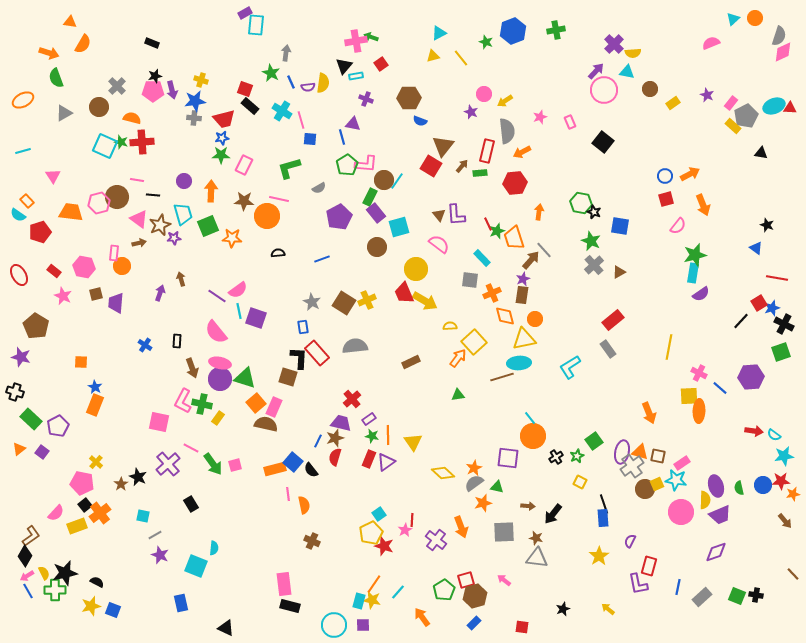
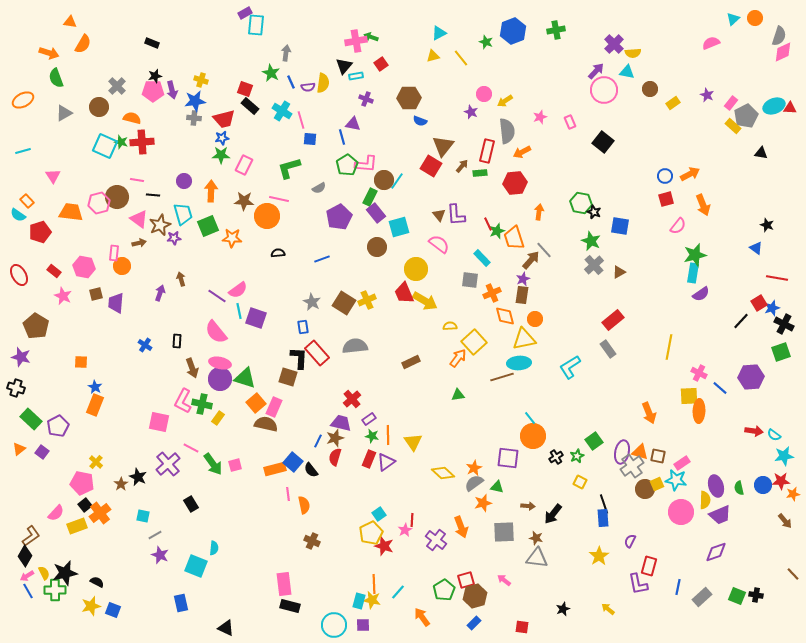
black cross at (15, 392): moved 1 px right, 4 px up
orange line at (374, 584): rotated 36 degrees counterclockwise
